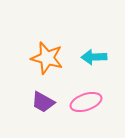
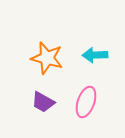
cyan arrow: moved 1 px right, 2 px up
pink ellipse: rotated 52 degrees counterclockwise
